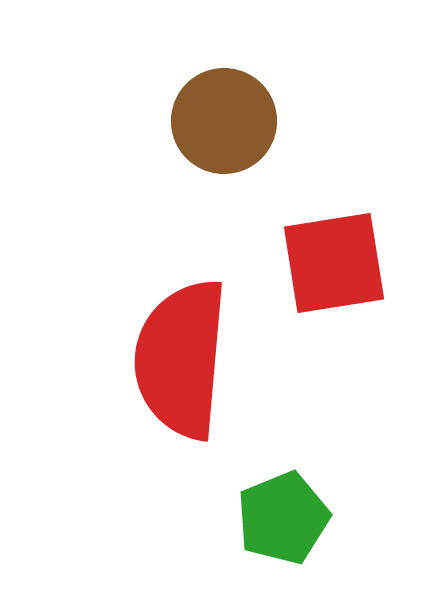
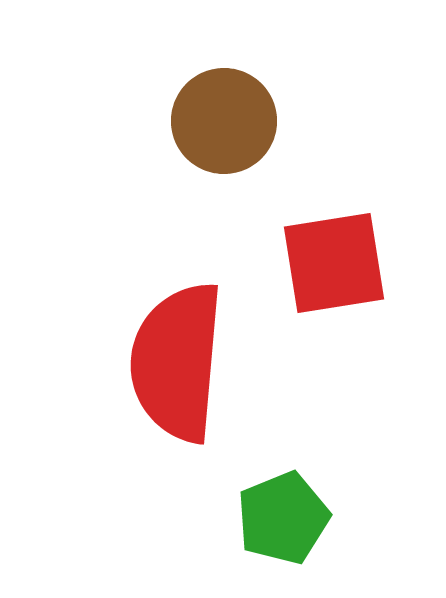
red semicircle: moved 4 px left, 3 px down
